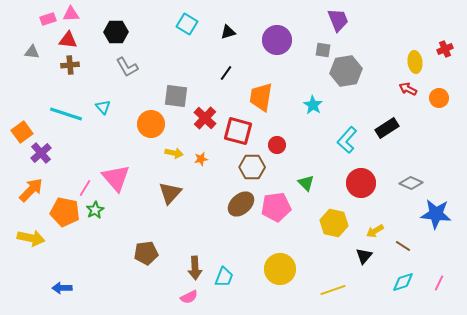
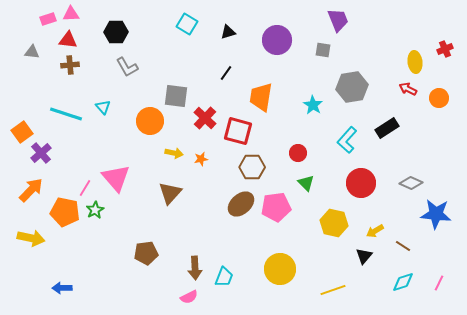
gray hexagon at (346, 71): moved 6 px right, 16 px down
orange circle at (151, 124): moved 1 px left, 3 px up
red circle at (277, 145): moved 21 px right, 8 px down
